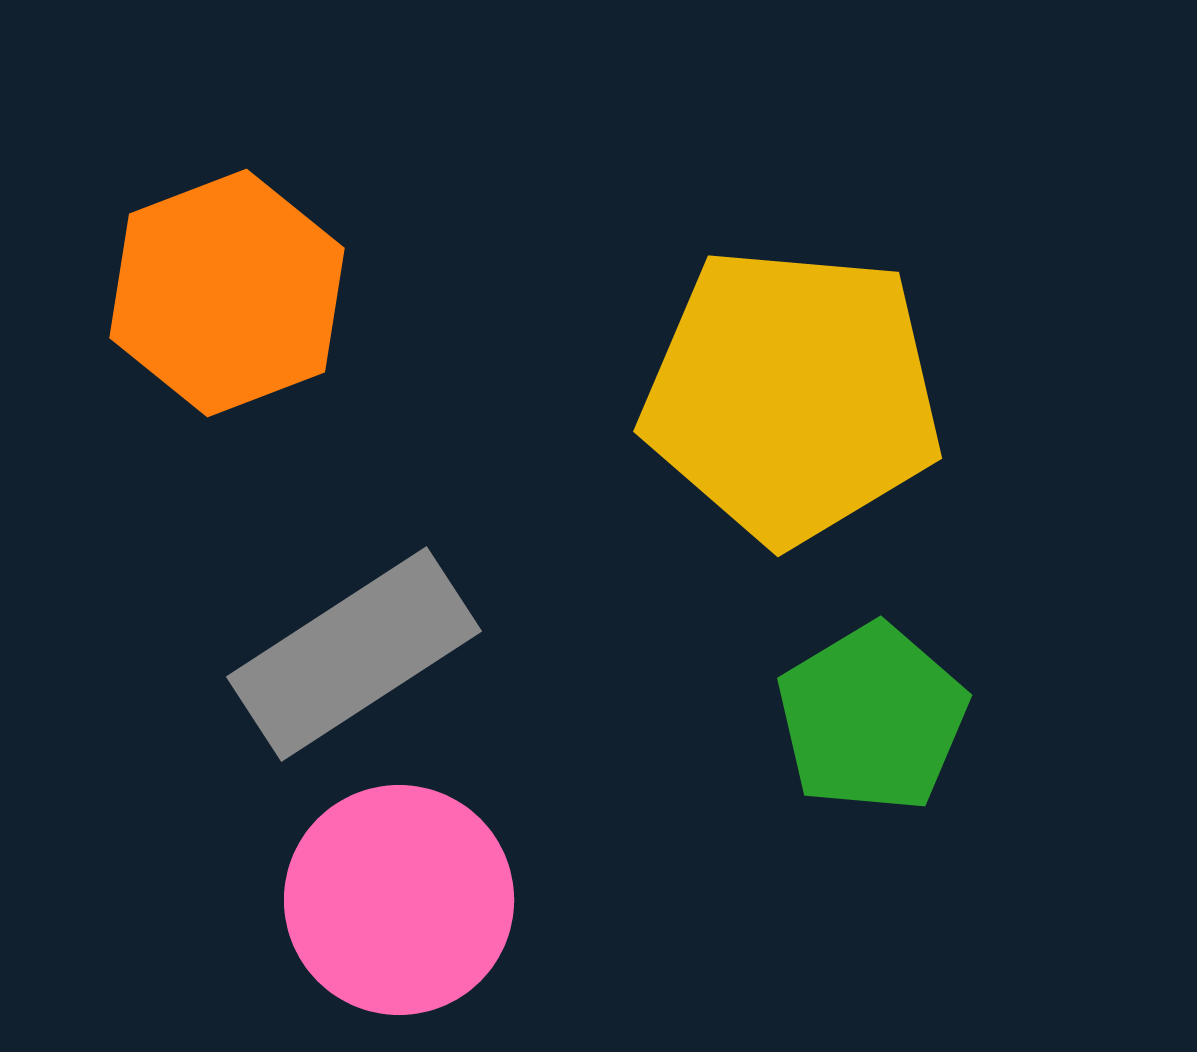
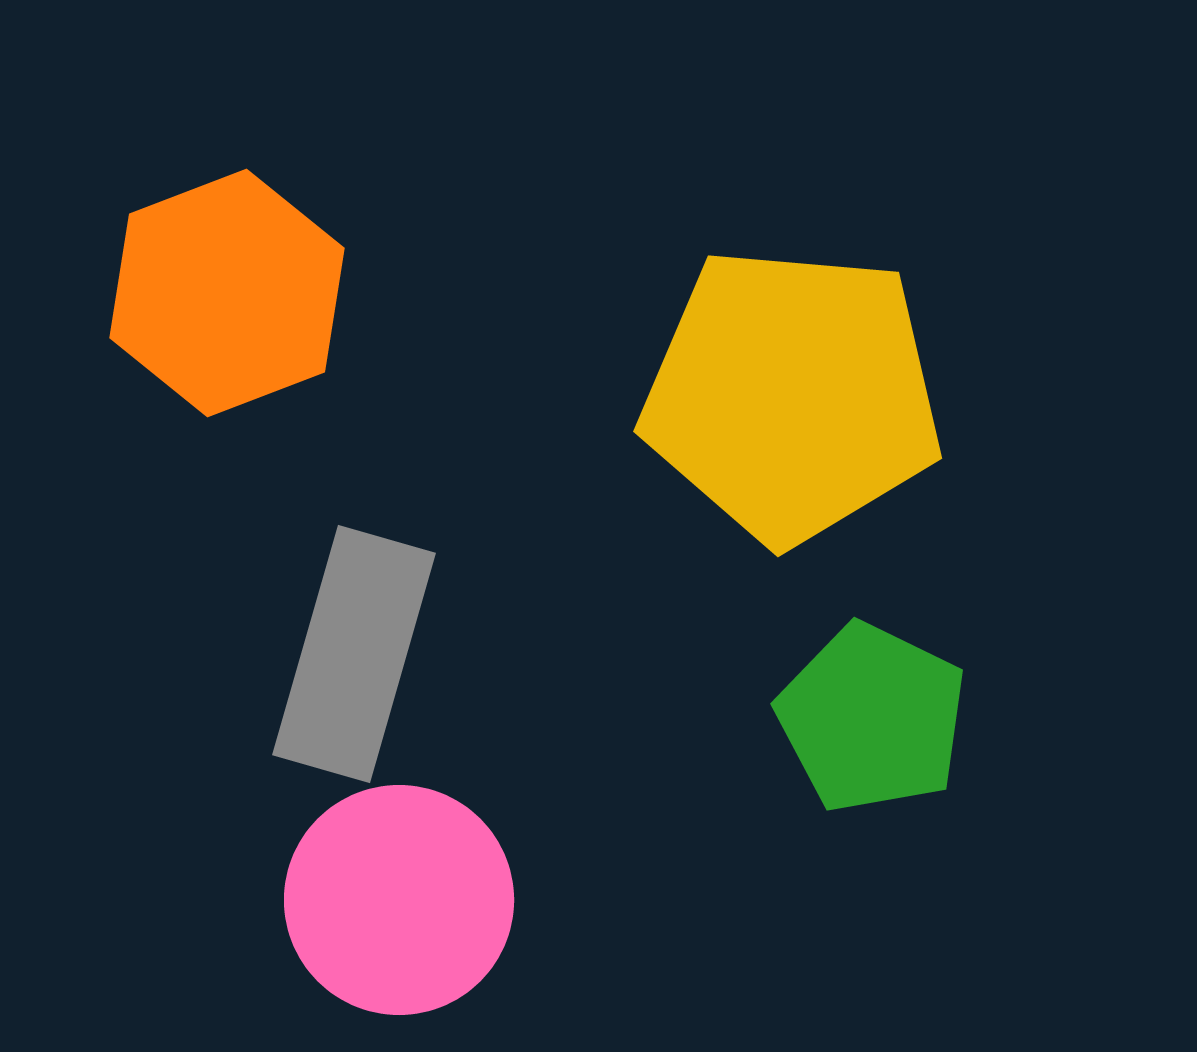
gray rectangle: rotated 41 degrees counterclockwise
green pentagon: rotated 15 degrees counterclockwise
